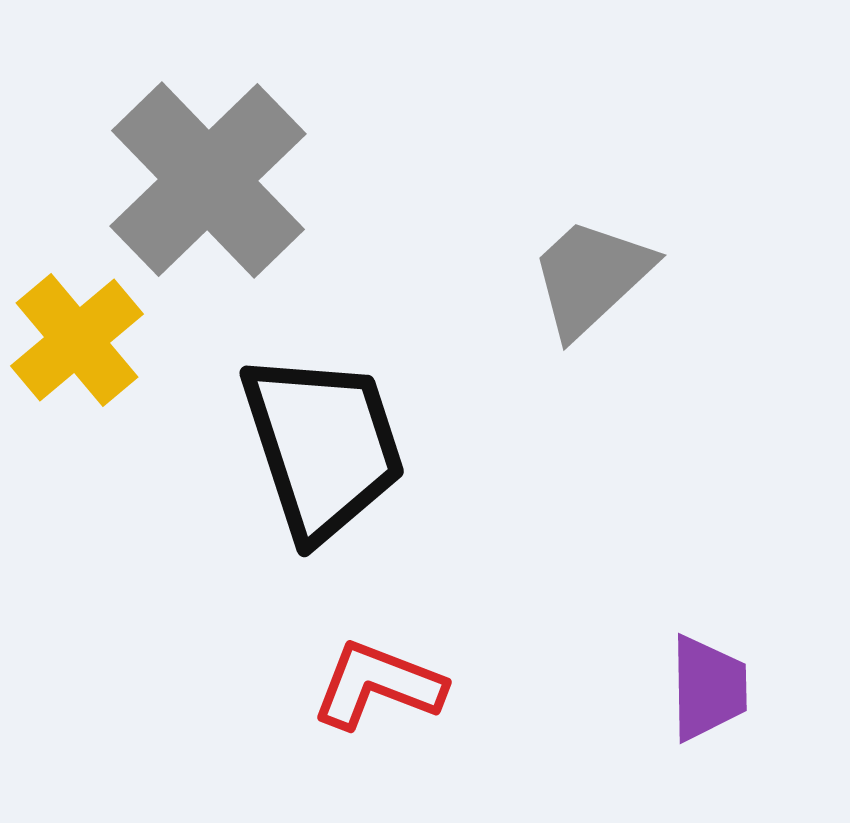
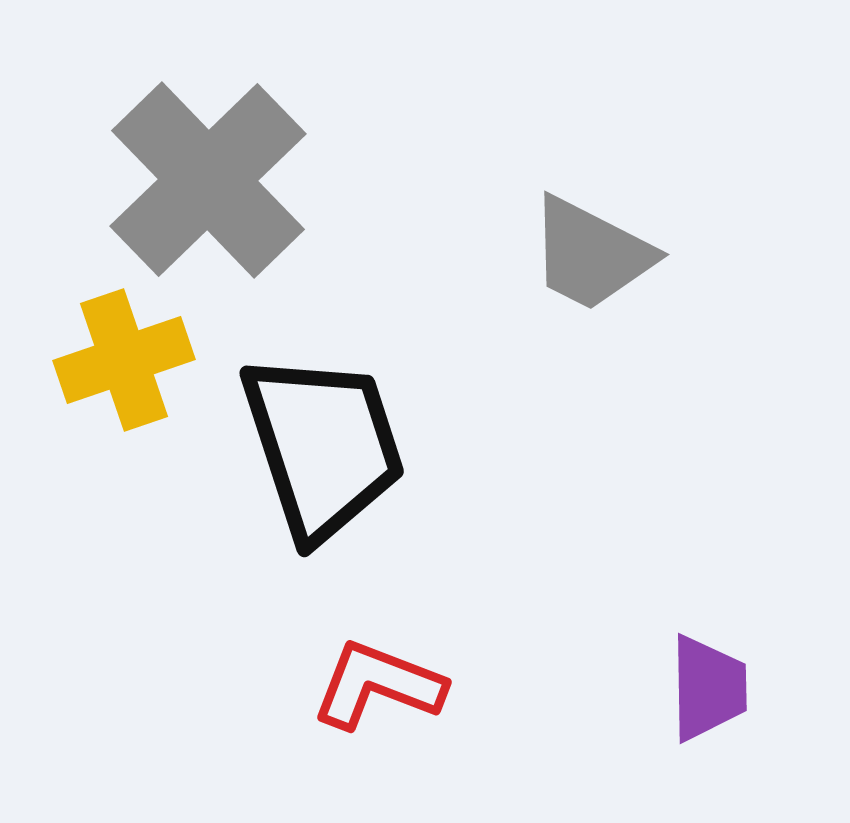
gray trapezoid: moved 23 px up; rotated 110 degrees counterclockwise
yellow cross: moved 47 px right, 20 px down; rotated 21 degrees clockwise
